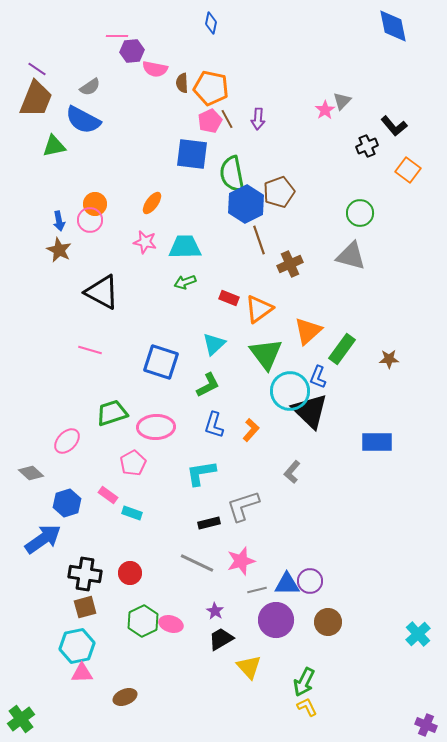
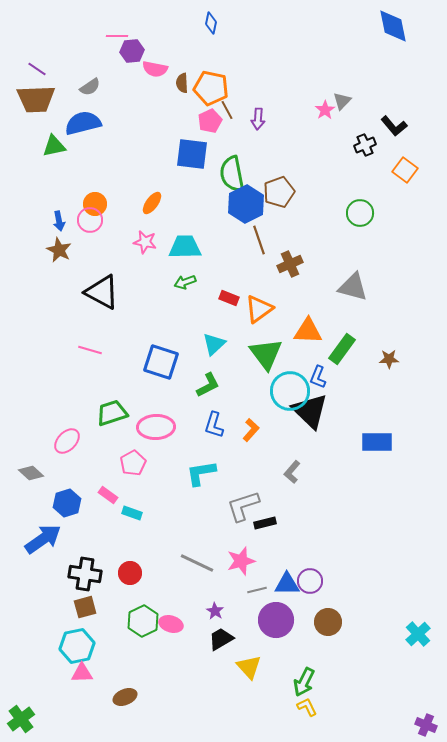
brown trapezoid at (36, 99): rotated 66 degrees clockwise
brown line at (227, 119): moved 9 px up
blue semicircle at (83, 120): moved 3 px down; rotated 138 degrees clockwise
black cross at (367, 146): moved 2 px left, 1 px up
orange square at (408, 170): moved 3 px left
gray triangle at (351, 256): moved 2 px right, 31 px down
orange triangle at (308, 331): rotated 44 degrees clockwise
black rectangle at (209, 523): moved 56 px right
